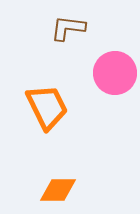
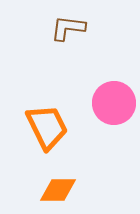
pink circle: moved 1 px left, 30 px down
orange trapezoid: moved 20 px down
